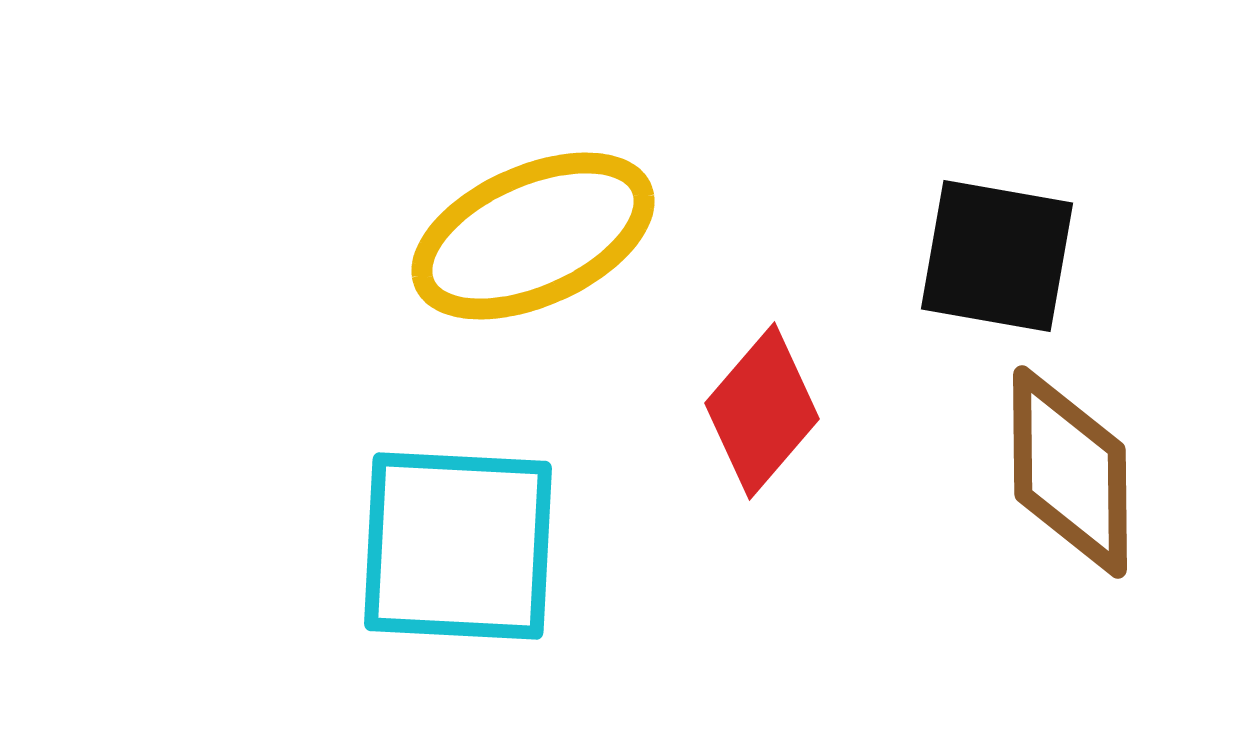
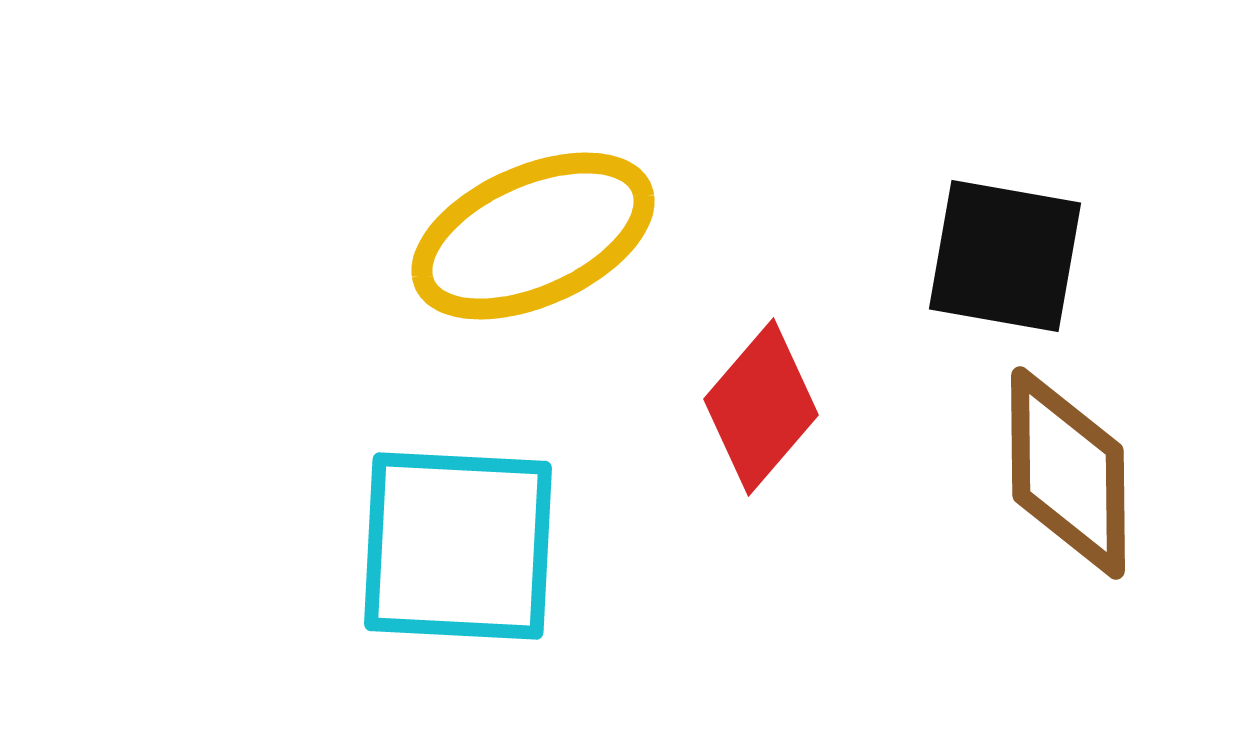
black square: moved 8 px right
red diamond: moved 1 px left, 4 px up
brown diamond: moved 2 px left, 1 px down
